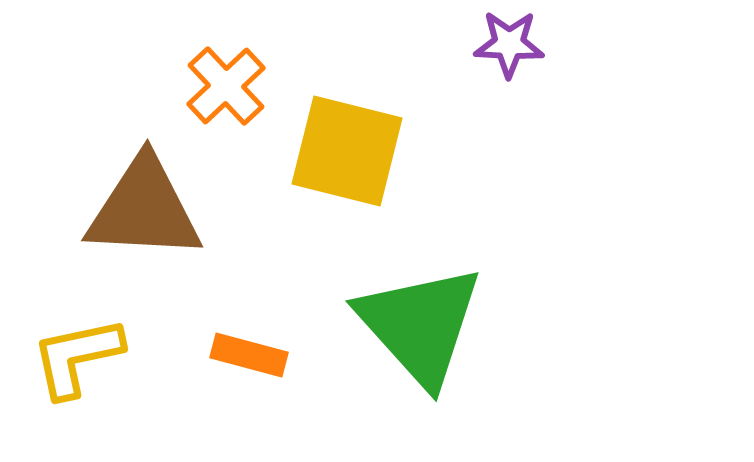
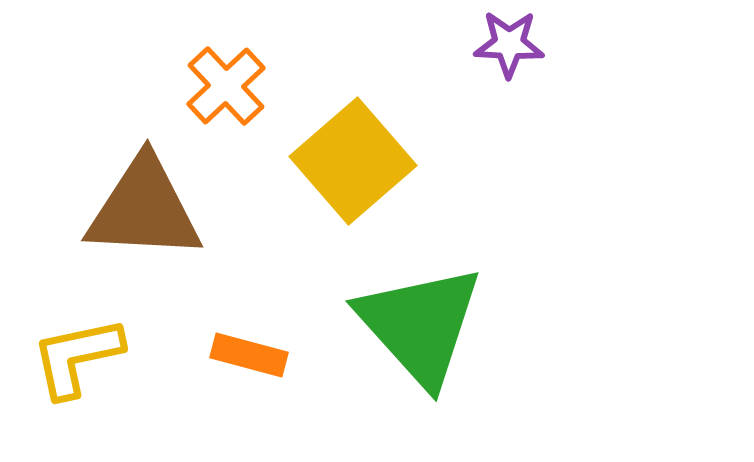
yellow square: moved 6 px right, 10 px down; rotated 35 degrees clockwise
